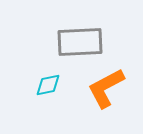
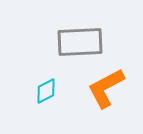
cyan diamond: moved 2 px left, 6 px down; rotated 16 degrees counterclockwise
